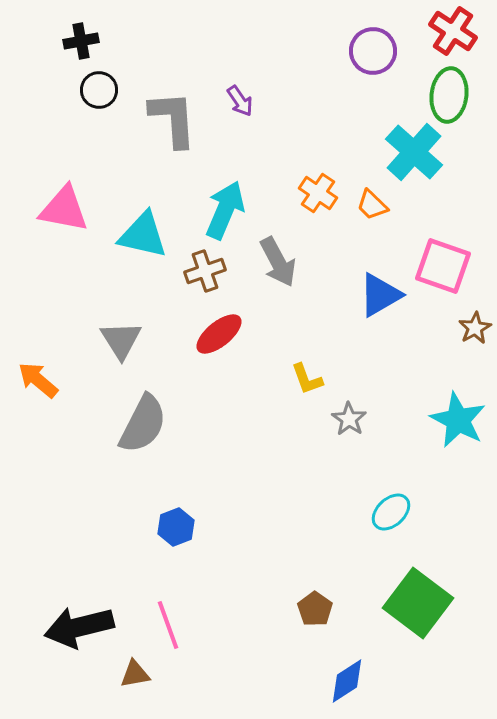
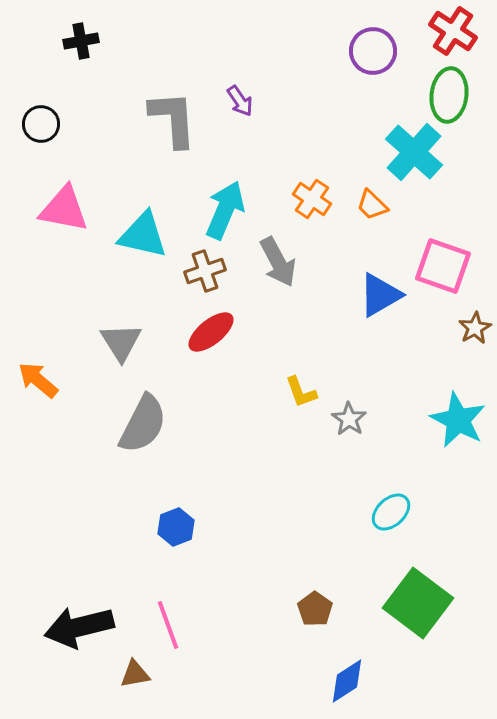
black circle: moved 58 px left, 34 px down
orange cross: moved 6 px left, 6 px down
red ellipse: moved 8 px left, 2 px up
gray triangle: moved 2 px down
yellow L-shape: moved 6 px left, 13 px down
